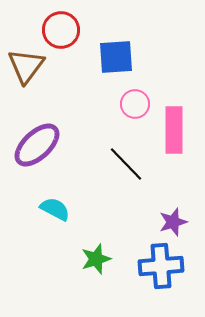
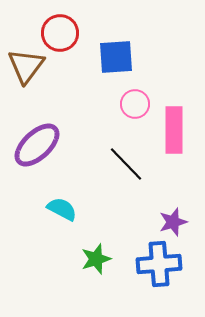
red circle: moved 1 px left, 3 px down
cyan semicircle: moved 7 px right
blue cross: moved 2 px left, 2 px up
